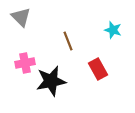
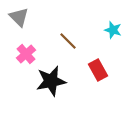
gray triangle: moved 2 px left
brown line: rotated 24 degrees counterclockwise
pink cross: moved 1 px right, 9 px up; rotated 30 degrees counterclockwise
red rectangle: moved 1 px down
